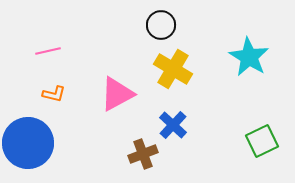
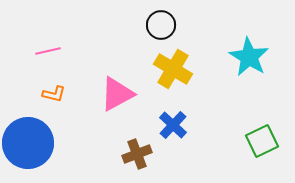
brown cross: moved 6 px left
